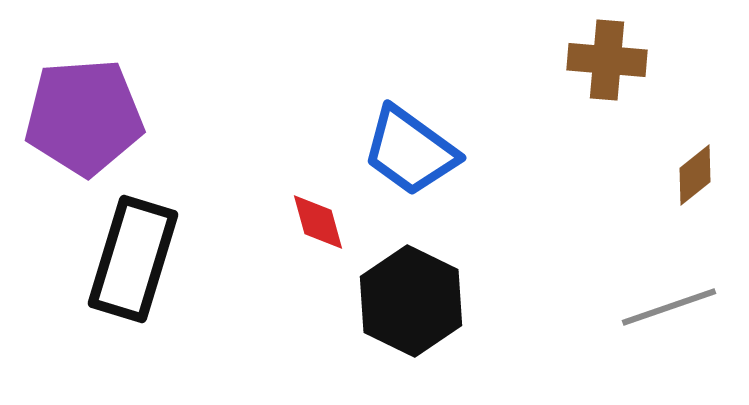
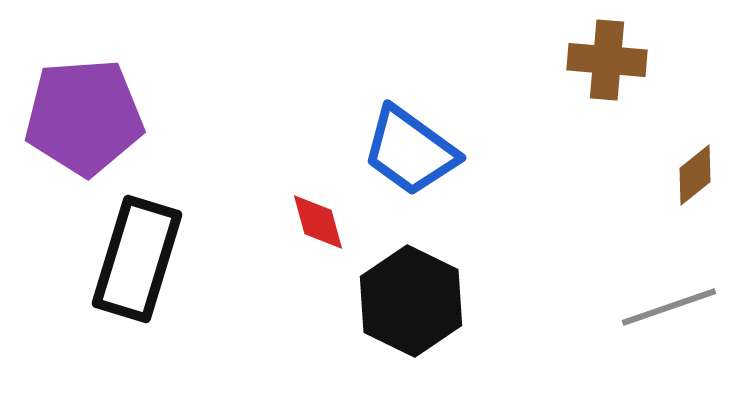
black rectangle: moved 4 px right
